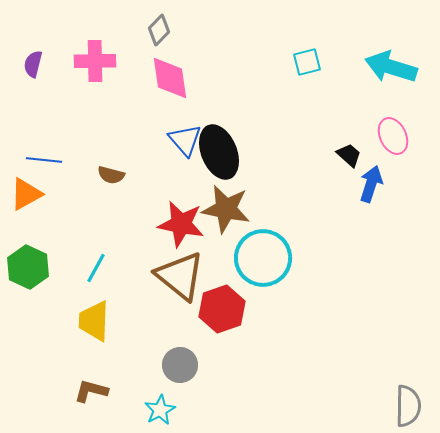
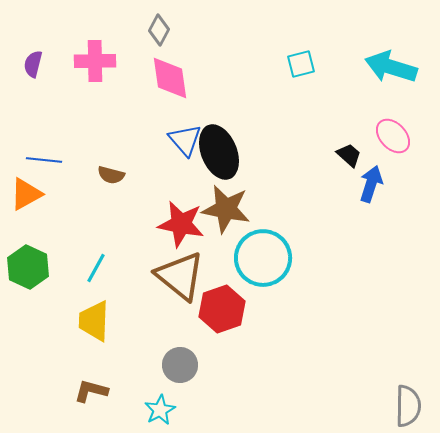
gray diamond: rotated 16 degrees counterclockwise
cyan square: moved 6 px left, 2 px down
pink ellipse: rotated 18 degrees counterclockwise
